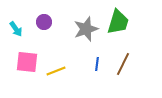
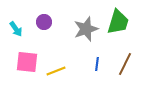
brown line: moved 2 px right
